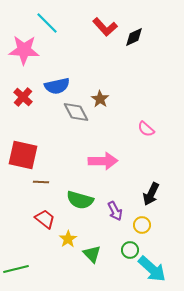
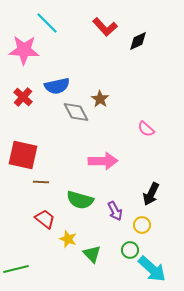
black diamond: moved 4 px right, 4 px down
yellow star: rotated 18 degrees counterclockwise
